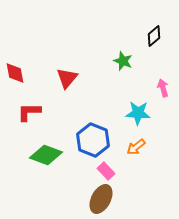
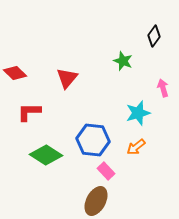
black diamond: rotated 15 degrees counterclockwise
red diamond: rotated 35 degrees counterclockwise
cyan star: rotated 20 degrees counterclockwise
blue hexagon: rotated 16 degrees counterclockwise
green diamond: rotated 12 degrees clockwise
brown ellipse: moved 5 px left, 2 px down
